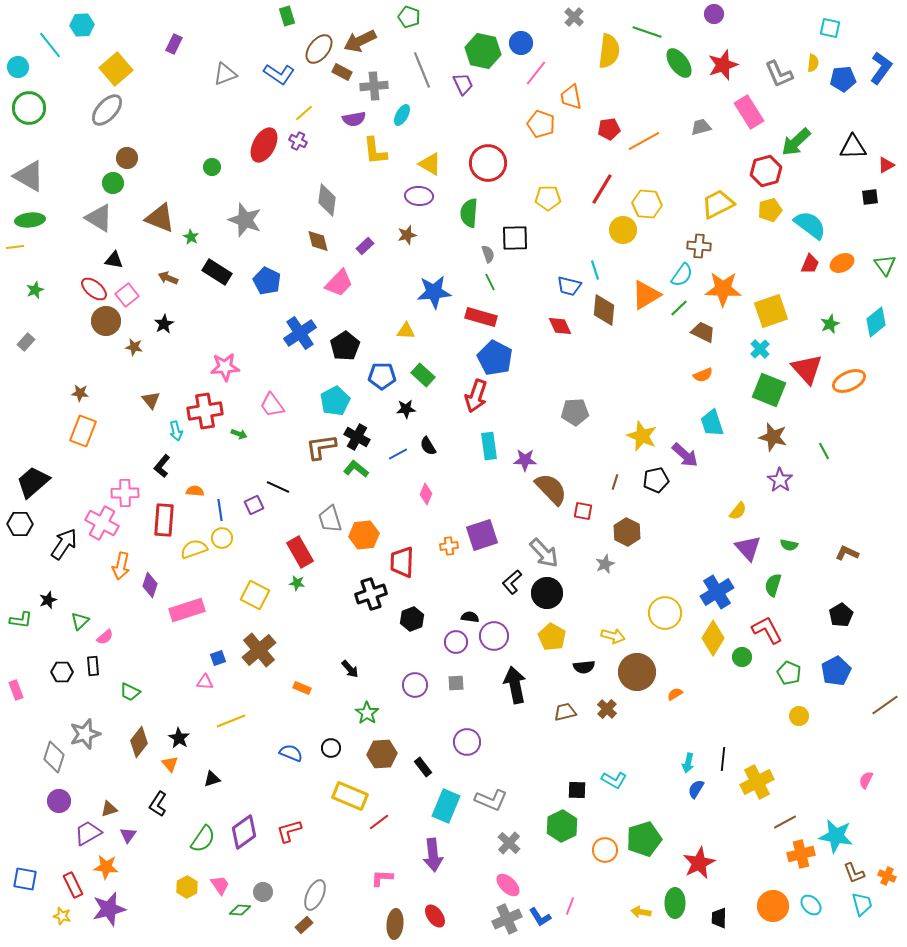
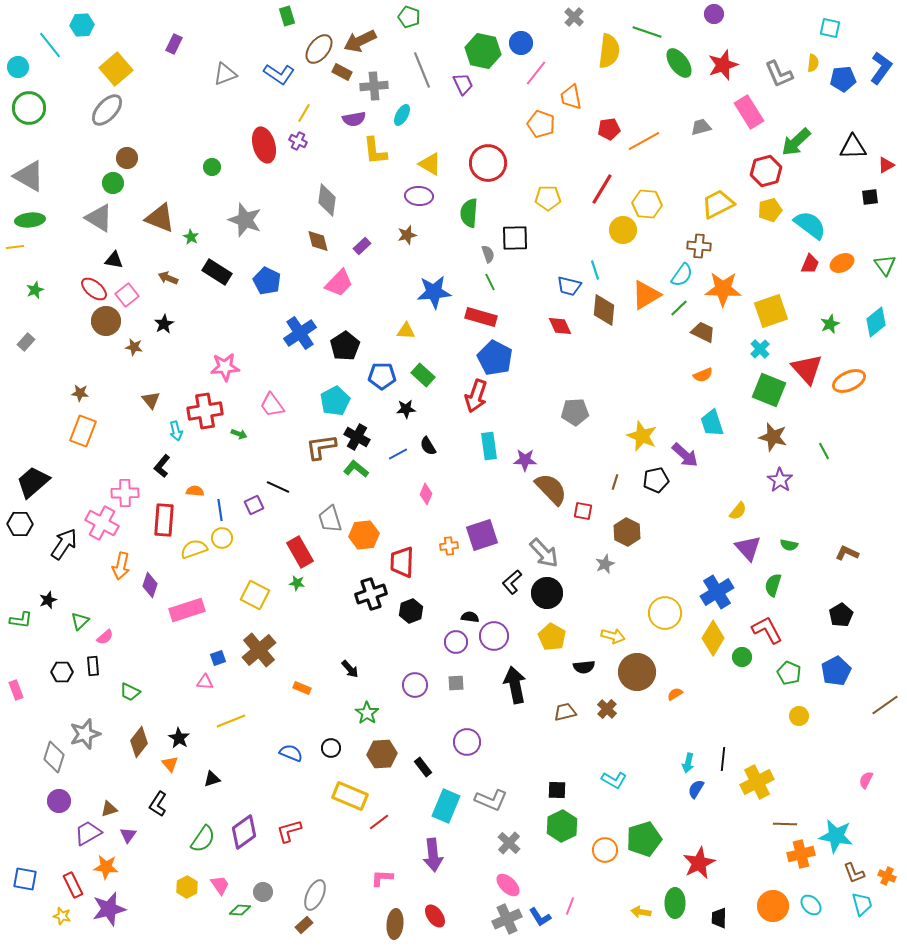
yellow line at (304, 113): rotated 18 degrees counterclockwise
red ellipse at (264, 145): rotated 44 degrees counterclockwise
purple rectangle at (365, 246): moved 3 px left
black hexagon at (412, 619): moved 1 px left, 8 px up
black square at (577, 790): moved 20 px left
brown line at (785, 822): moved 2 px down; rotated 30 degrees clockwise
